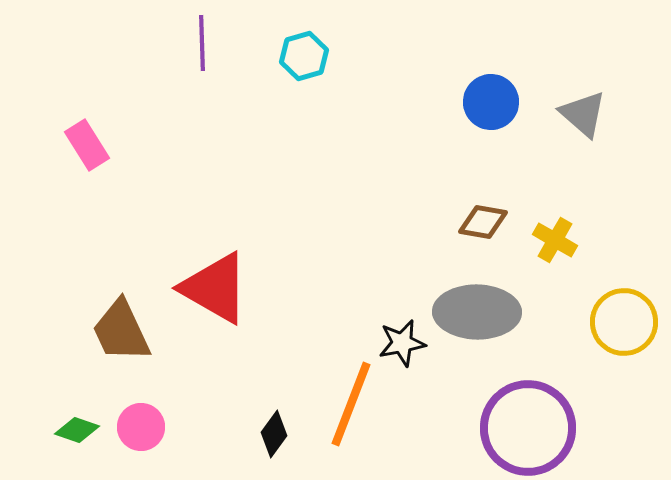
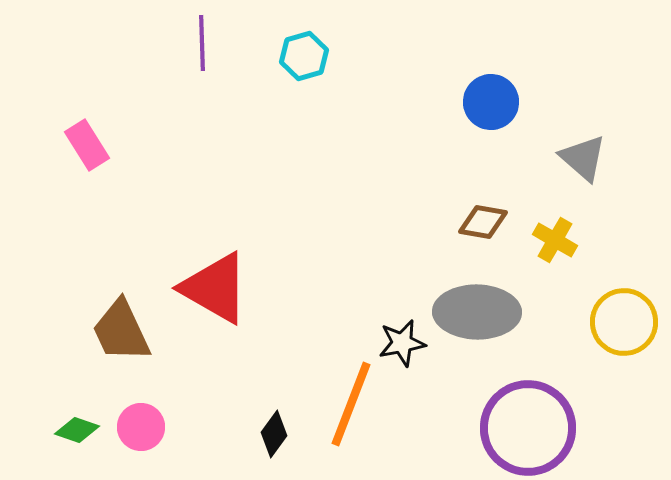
gray triangle: moved 44 px down
